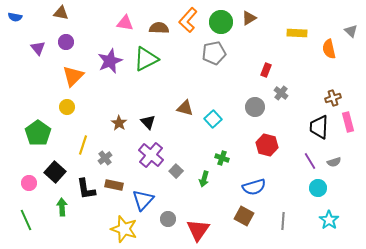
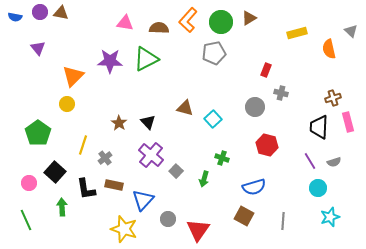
yellow rectangle at (297, 33): rotated 18 degrees counterclockwise
purple circle at (66, 42): moved 26 px left, 30 px up
purple star at (110, 61): rotated 25 degrees clockwise
gray cross at (281, 93): rotated 24 degrees counterclockwise
yellow circle at (67, 107): moved 3 px up
cyan star at (329, 220): moved 1 px right, 3 px up; rotated 18 degrees clockwise
